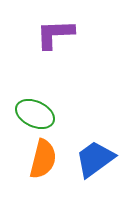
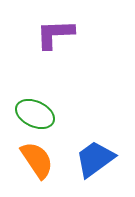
orange semicircle: moved 6 px left, 1 px down; rotated 48 degrees counterclockwise
